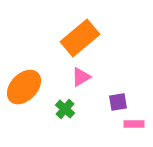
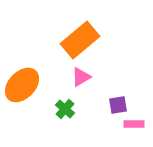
orange rectangle: moved 2 px down
orange ellipse: moved 2 px left, 2 px up
purple square: moved 3 px down
